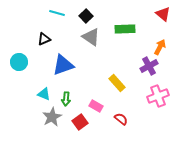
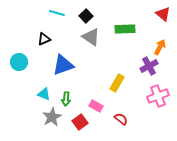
yellow rectangle: rotated 72 degrees clockwise
